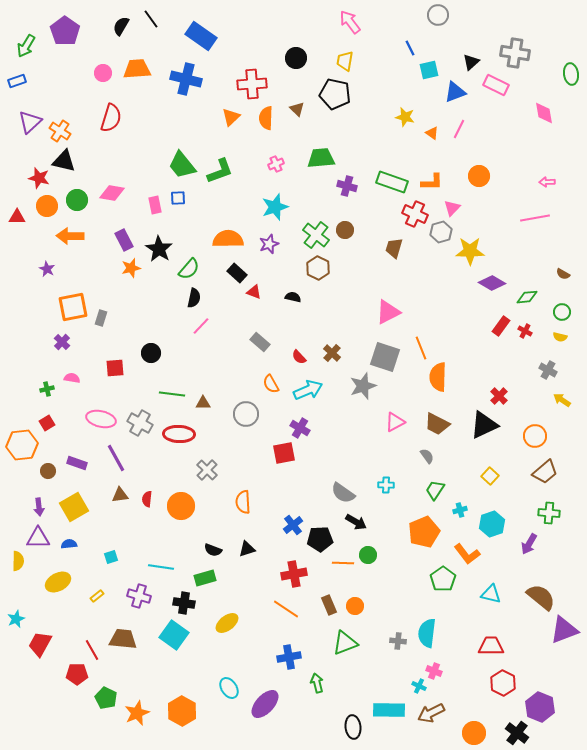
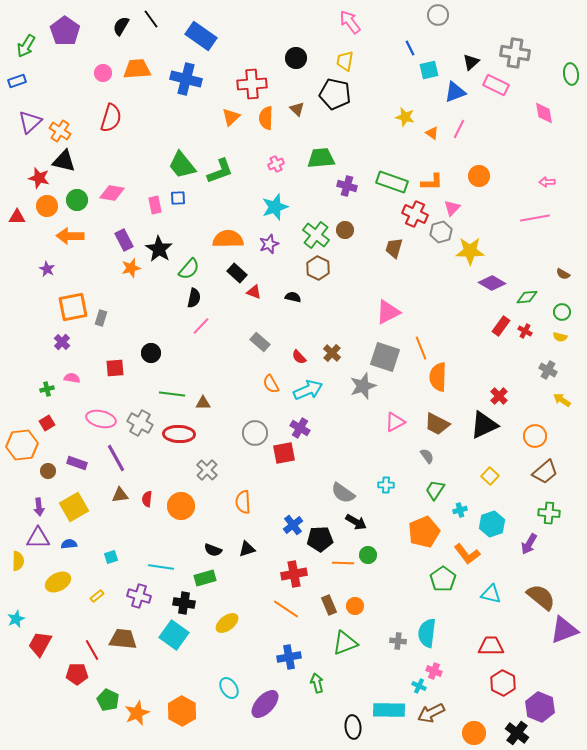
gray circle at (246, 414): moved 9 px right, 19 px down
green pentagon at (106, 698): moved 2 px right, 2 px down
